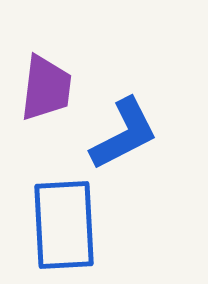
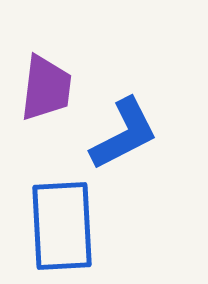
blue rectangle: moved 2 px left, 1 px down
